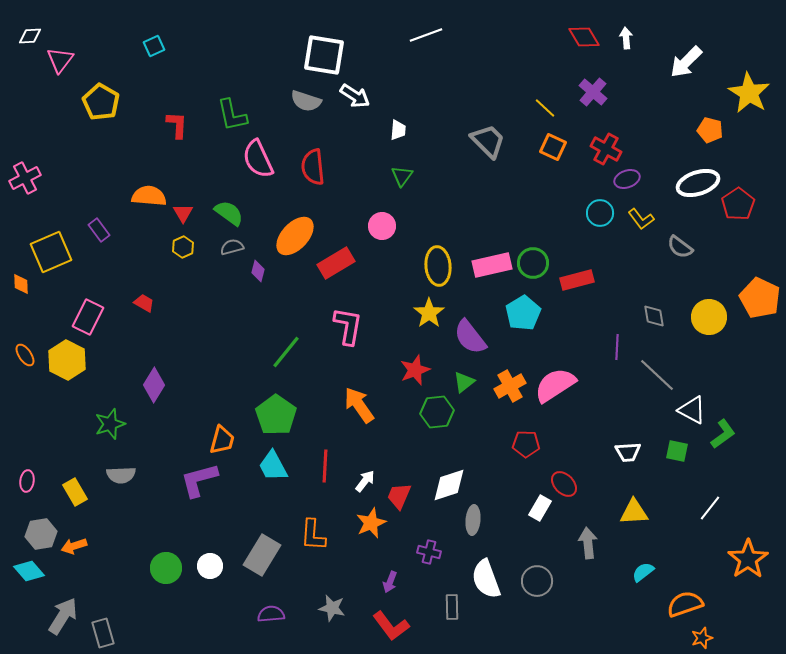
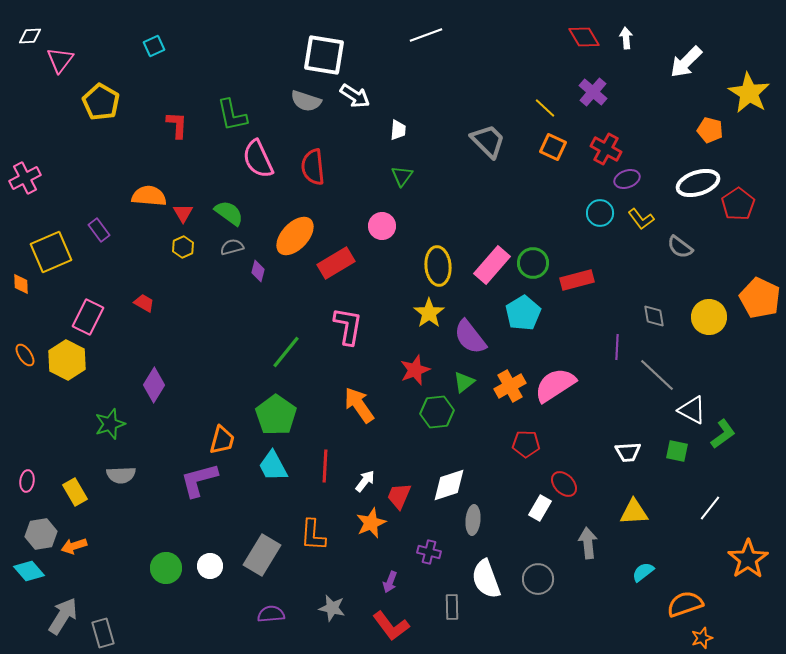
pink rectangle at (492, 265): rotated 36 degrees counterclockwise
gray circle at (537, 581): moved 1 px right, 2 px up
